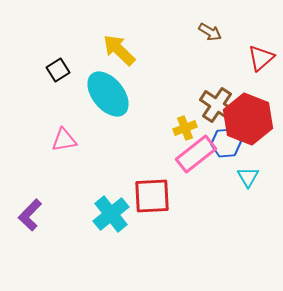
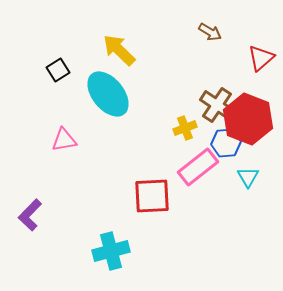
pink rectangle: moved 2 px right, 13 px down
cyan cross: moved 37 px down; rotated 24 degrees clockwise
